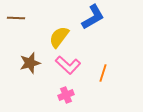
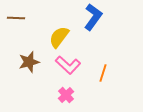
blue L-shape: rotated 24 degrees counterclockwise
brown star: moved 1 px left, 1 px up
pink cross: rotated 21 degrees counterclockwise
